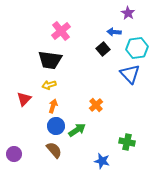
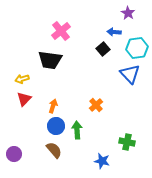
yellow arrow: moved 27 px left, 6 px up
green arrow: rotated 60 degrees counterclockwise
